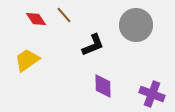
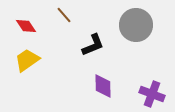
red diamond: moved 10 px left, 7 px down
